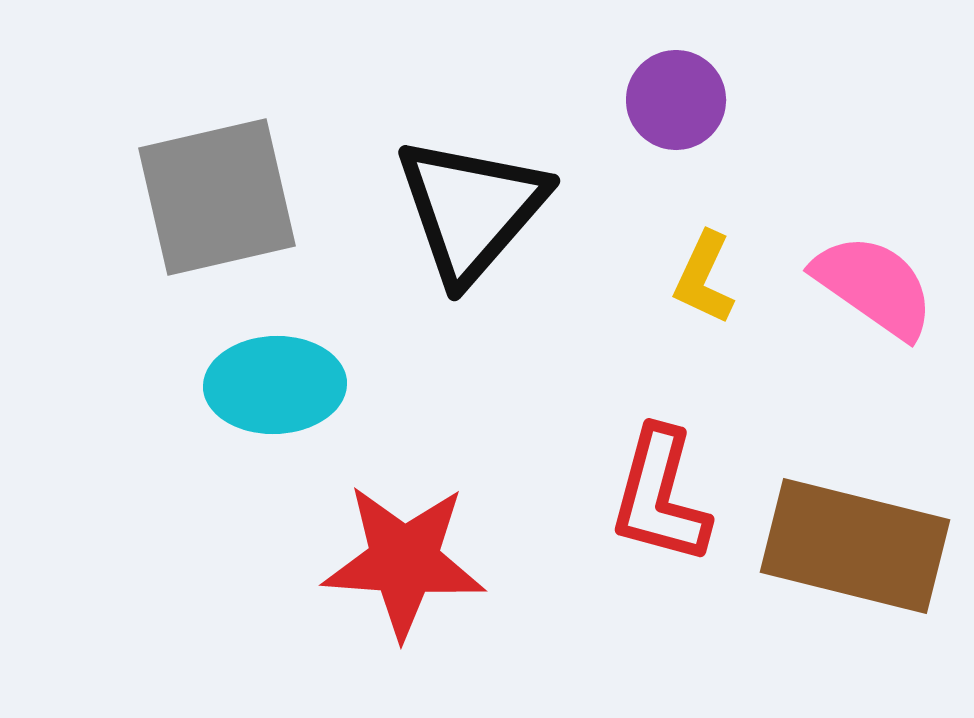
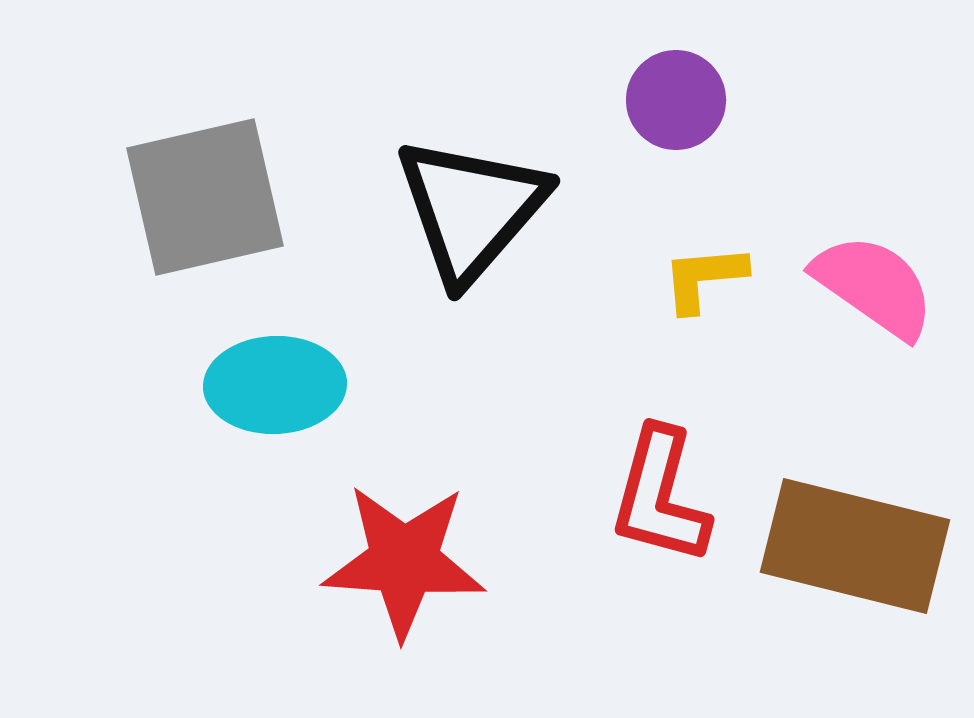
gray square: moved 12 px left
yellow L-shape: rotated 60 degrees clockwise
